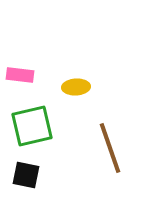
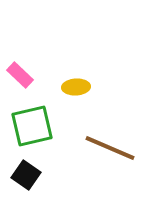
pink rectangle: rotated 36 degrees clockwise
brown line: rotated 48 degrees counterclockwise
black square: rotated 24 degrees clockwise
